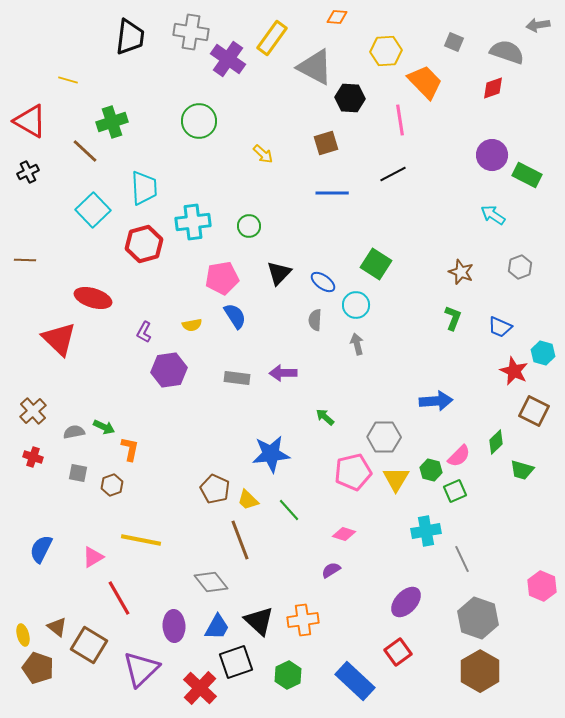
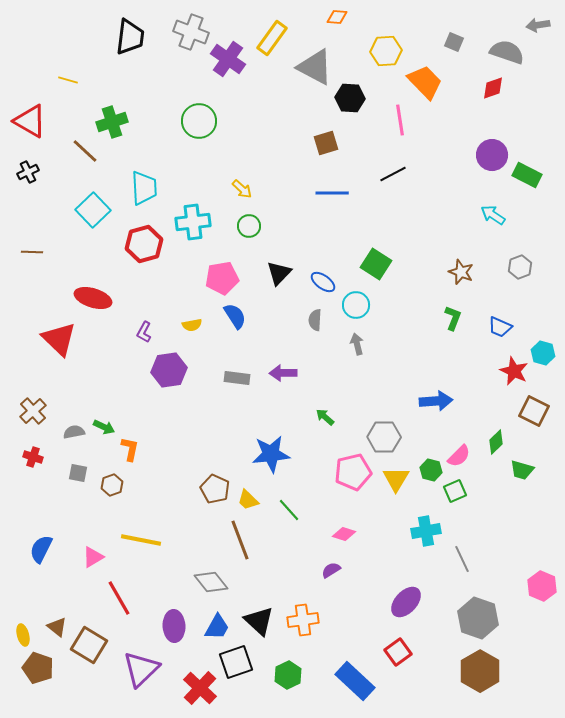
gray cross at (191, 32): rotated 12 degrees clockwise
yellow arrow at (263, 154): moved 21 px left, 35 px down
brown line at (25, 260): moved 7 px right, 8 px up
